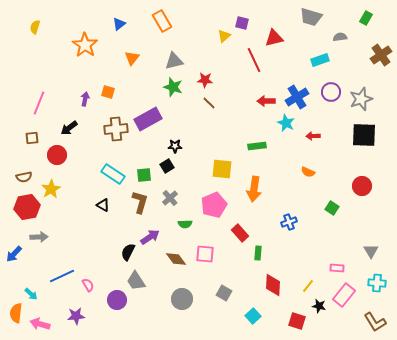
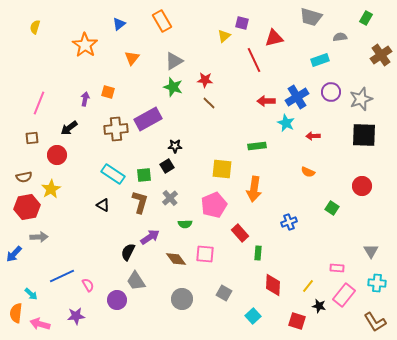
gray triangle at (174, 61): rotated 18 degrees counterclockwise
